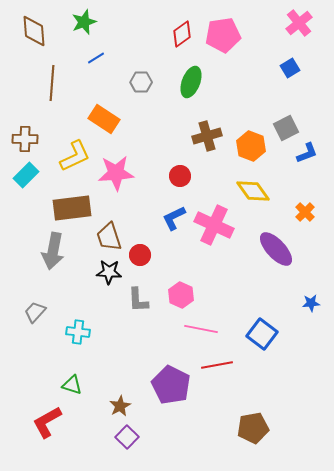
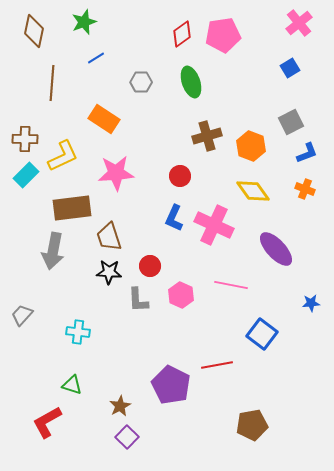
brown diamond at (34, 31): rotated 16 degrees clockwise
green ellipse at (191, 82): rotated 40 degrees counterclockwise
gray square at (286, 128): moved 5 px right, 6 px up
yellow L-shape at (75, 156): moved 12 px left
orange cross at (305, 212): moved 23 px up; rotated 24 degrees counterclockwise
blue L-shape at (174, 218): rotated 40 degrees counterclockwise
red circle at (140, 255): moved 10 px right, 11 px down
gray trapezoid at (35, 312): moved 13 px left, 3 px down
pink line at (201, 329): moved 30 px right, 44 px up
brown pentagon at (253, 428): moved 1 px left, 3 px up
